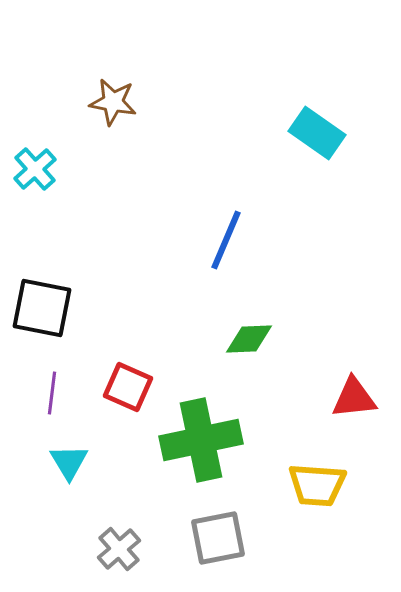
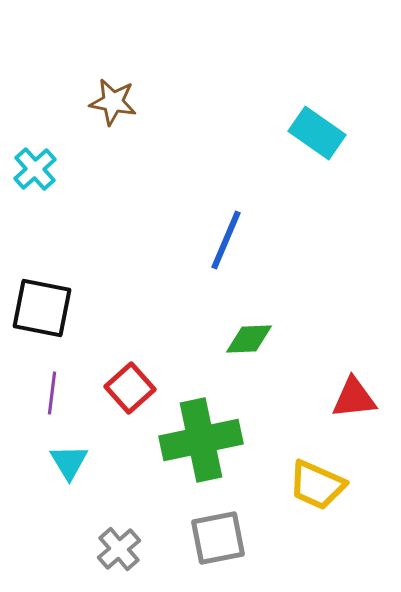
red square: moved 2 px right, 1 px down; rotated 24 degrees clockwise
yellow trapezoid: rotated 20 degrees clockwise
